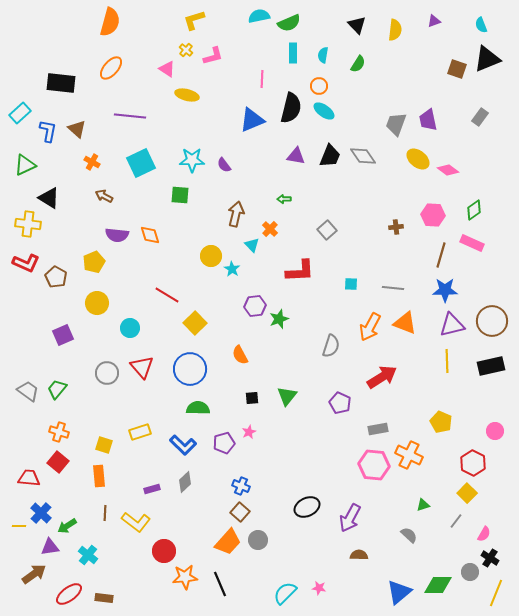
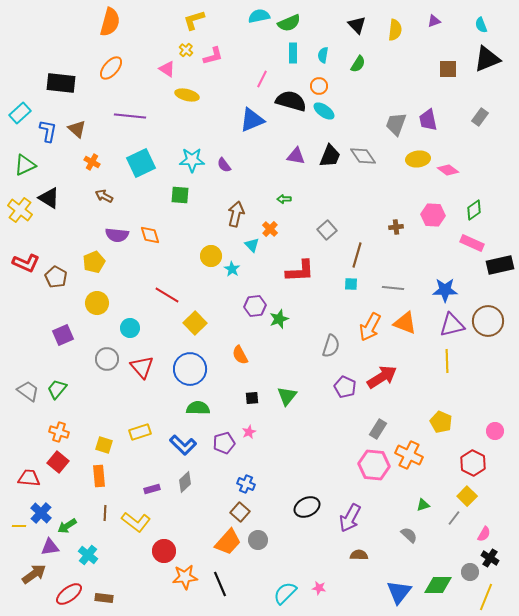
brown square at (457, 69): moved 9 px left; rotated 18 degrees counterclockwise
pink line at (262, 79): rotated 24 degrees clockwise
black semicircle at (291, 108): moved 7 px up; rotated 88 degrees counterclockwise
yellow ellipse at (418, 159): rotated 45 degrees counterclockwise
yellow cross at (28, 224): moved 8 px left, 14 px up; rotated 30 degrees clockwise
brown line at (441, 255): moved 84 px left
brown circle at (492, 321): moved 4 px left
black rectangle at (491, 366): moved 9 px right, 101 px up
gray circle at (107, 373): moved 14 px up
purple pentagon at (340, 403): moved 5 px right, 16 px up
gray rectangle at (378, 429): rotated 48 degrees counterclockwise
blue cross at (241, 486): moved 5 px right, 2 px up
yellow square at (467, 493): moved 3 px down
gray line at (456, 521): moved 2 px left, 3 px up
blue triangle at (399, 592): rotated 12 degrees counterclockwise
yellow line at (496, 593): moved 10 px left, 4 px down
